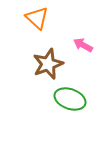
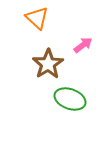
pink arrow: rotated 114 degrees clockwise
brown star: rotated 12 degrees counterclockwise
